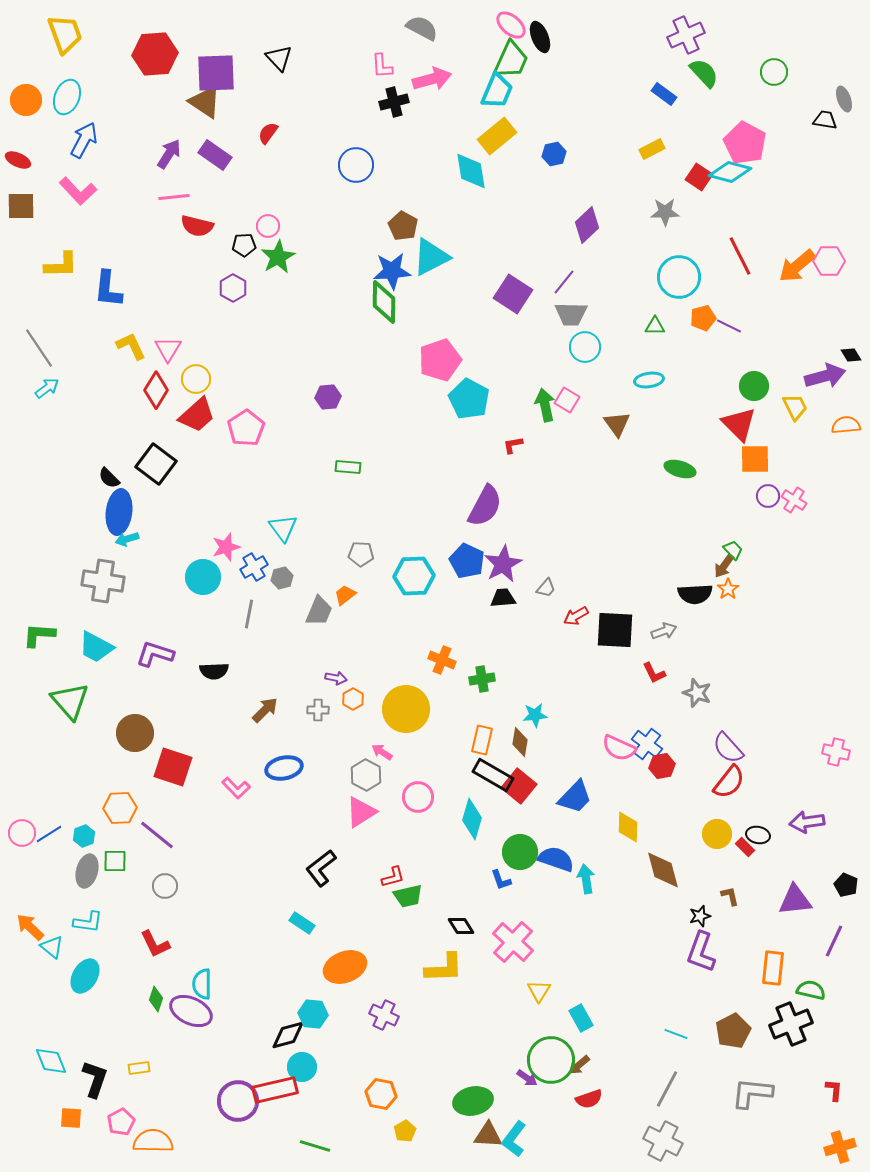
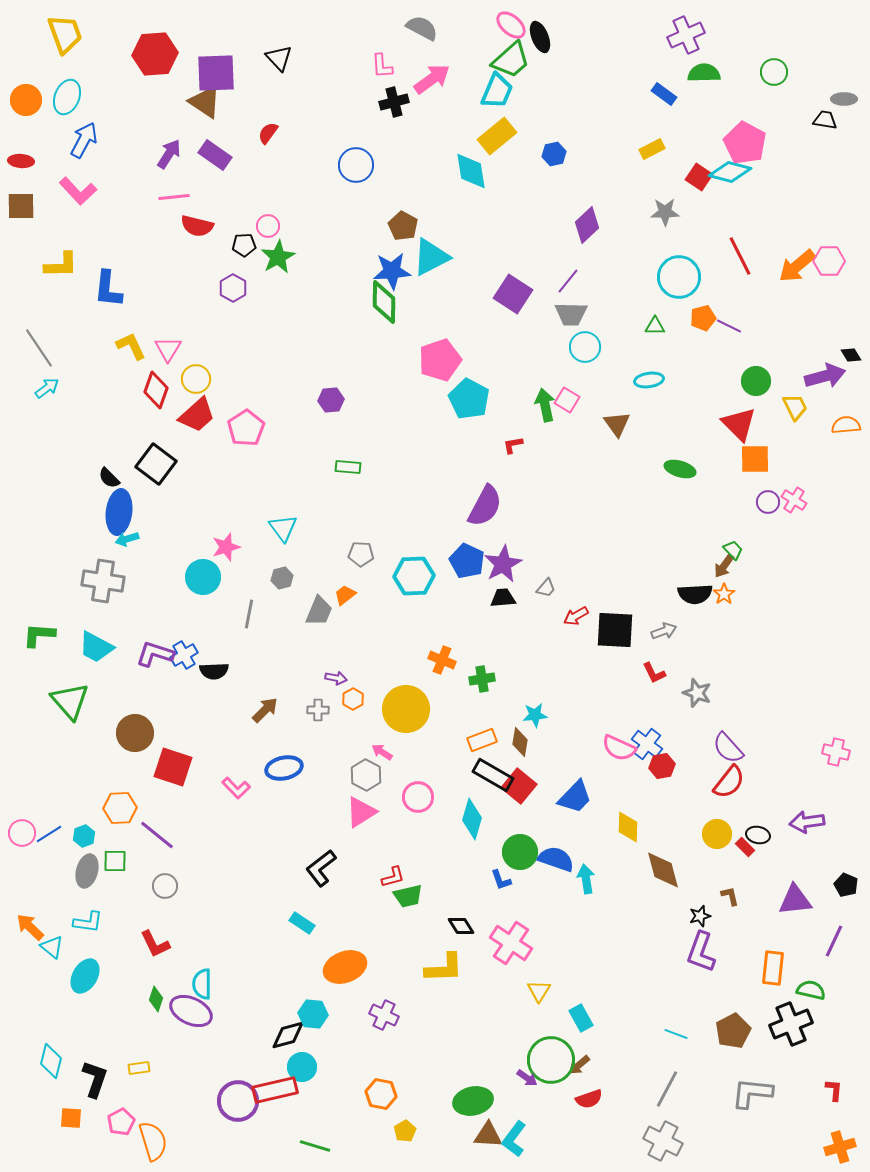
green trapezoid at (511, 60): rotated 24 degrees clockwise
green semicircle at (704, 73): rotated 48 degrees counterclockwise
pink arrow at (432, 79): rotated 21 degrees counterclockwise
gray ellipse at (844, 99): rotated 70 degrees counterclockwise
red ellipse at (18, 160): moved 3 px right, 1 px down; rotated 20 degrees counterclockwise
purple line at (564, 282): moved 4 px right, 1 px up
green circle at (754, 386): moved 2 px right, 5 px up
red diamond at (156, 390): rotated 12 degrees counterclockwise
purple hexagon at (328, 397): moved 3 px right, 3 px down
purple circle at (768, 496): moved 6 px down
blue cross at (254, 567): moved 70 px left, 88 px down
orange star at (728, 589): moved 4 px left, 5 px down
orange rectangle at (482, 740): rotated 56 degrees clockwise
pink cross at (513, 942): moved 2 px left, 1 px down; rotated 9 degrees counterclockwise
cyan diamond at (51, 1061): rotated 36 degrees clockwise
orange semicircle at (153, 1141): rotated 72 degrees clockwise
